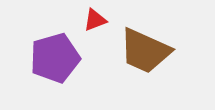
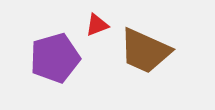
red triangle: moved 2 px right, 5 px down
